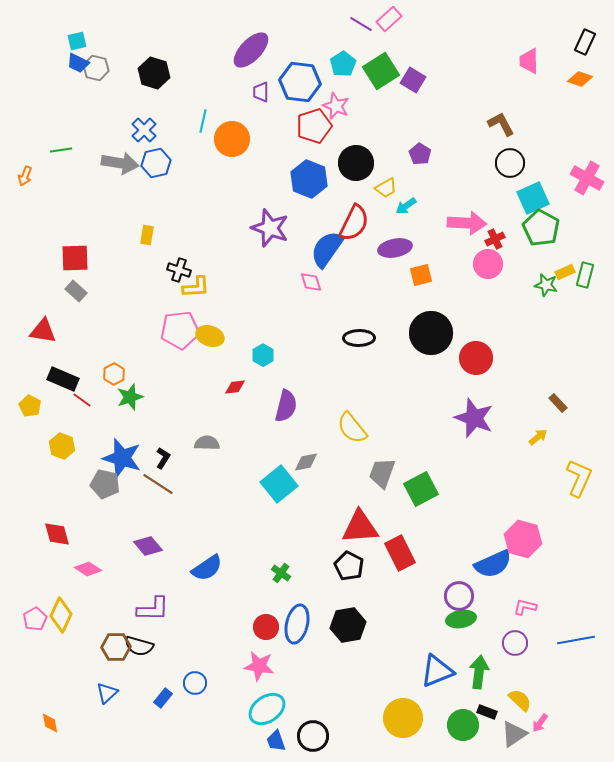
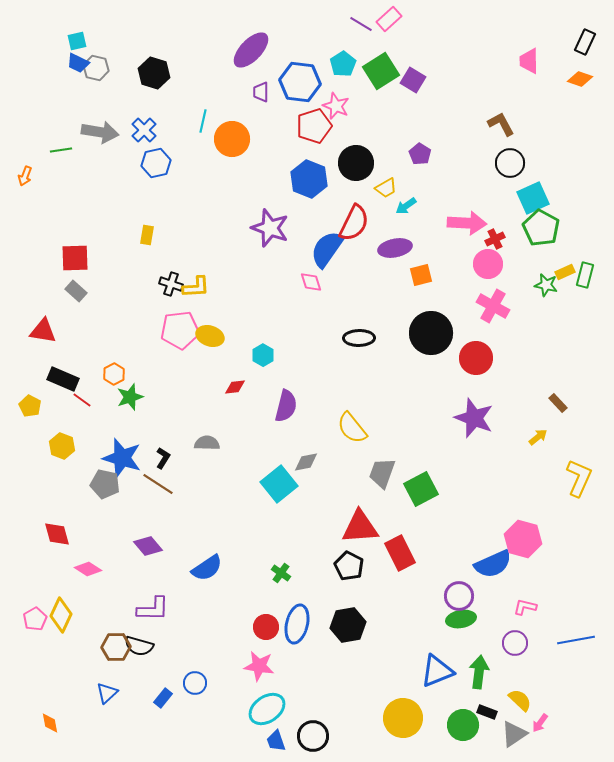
gray arrow at (120, 163): moved 20 px left, 31 px up
pink cross at (587, 178): moved 94 px left, 128 px down
black cross at (179, 270): moved 8 px left, 14 px down
